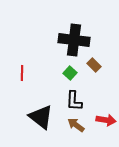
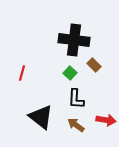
red line: rotated 14 degrees clockwise
black L-shape: moved 2 px right, 2 px up
